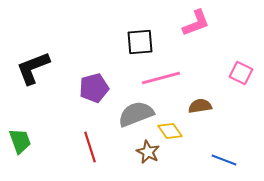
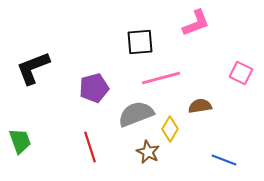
yellow diamond: moved 2 px up; rotated 65 degrees clockwise
